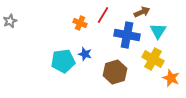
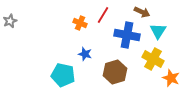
brown arrow: rotated 49 degrees clockwise
cyan pentagon: moved 14 px down; rotated 20 degrees clockwise
